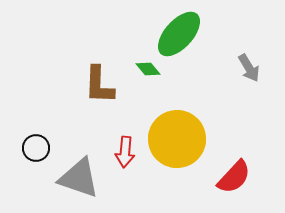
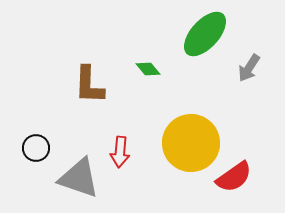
green ellipse: moved 26 px right
gray arrow: rotated 64 degrees clockwise
brown L-shape: moved 10 px left
yellow circle: moved 14 px right, 4 px down
red arrow: moved 5 px left
red semicircle: rotated 12 degrees clockwise
